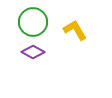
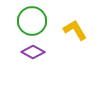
green circle: moved 1 px left, 1 px up
